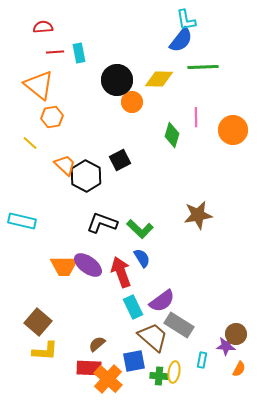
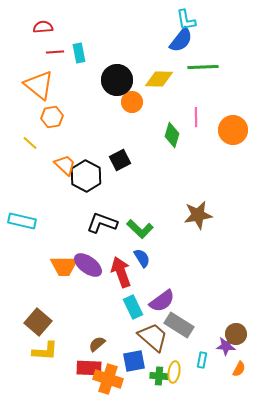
orange cross at (108, 379): rotated 24 degrees counterclockwise
